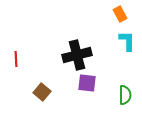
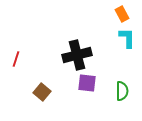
orange rectangle: moved 2 px right
cyan L-shape: moved 3 px up
red line: rotated 21 degrees clockwise
green semicircle: moved 3 px left, 4 px up
